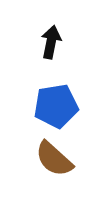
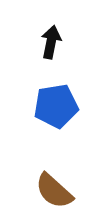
brown semicircle: moved 32 px down
